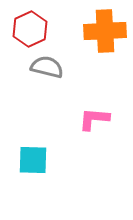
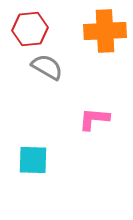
red hexagon: rotated 20 degrees clockwise
gray semicircle: rotated 16 degrees clockwise
